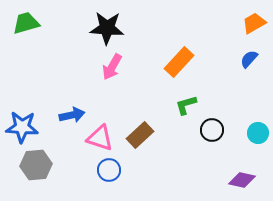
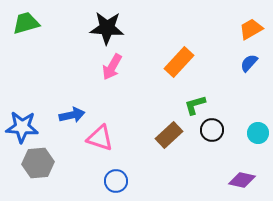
orange trapezoid: moved 3 px left, 6 px down
blue semicircle: moved 4 px down
green L-shape: moved 9 px right
brown rectangle: moved 29 px right
gray hexagon: moved 2 px right, 2 px up
blue circle: moved 7 px right, 11 px down
